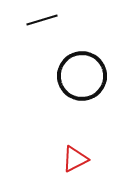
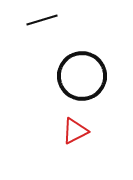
red triangle: moved 28 px up
